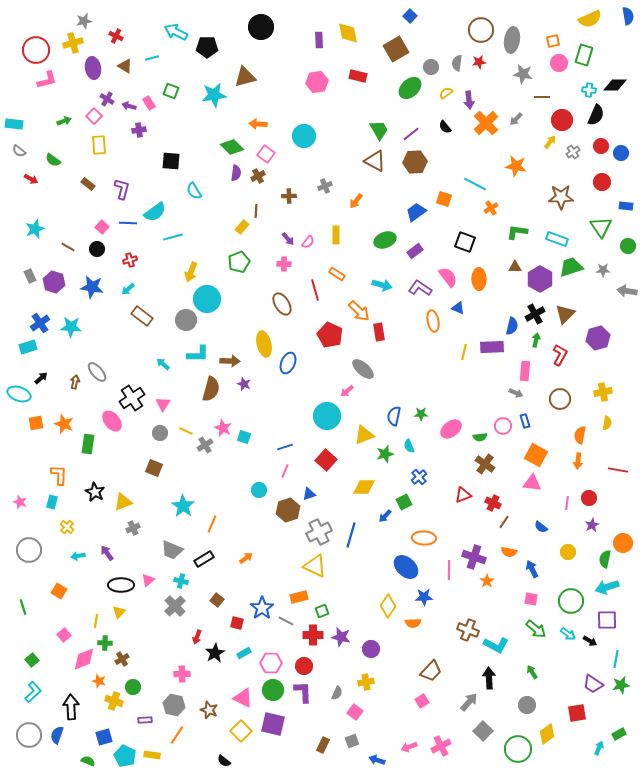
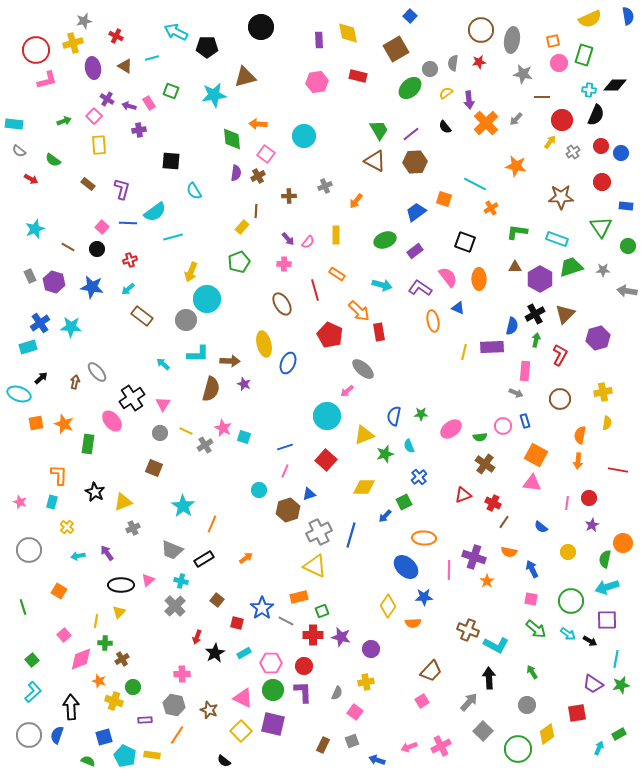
gray semicircle at (457, 63): moved 4 px left
gray circle at (431, 67): moved 1 px left, 2 px down
green diamond at (232, 147): moved 8 px up; rotated 40 degrees clockwise
pink diamond at (84, 659): moved 3 px left
